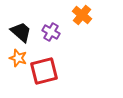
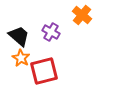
black trapezoid: moved 2 px left, 4 px down
orange star: moved 3 px right; rotated 12 degrees clockwise
